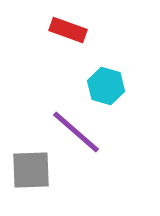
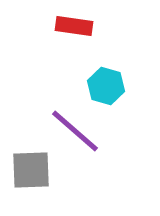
red rectangle: moved 6 px right, 4 px up; rotated 12 degrees counterclockwise
purple line: moved 1 px left, 1 px up
